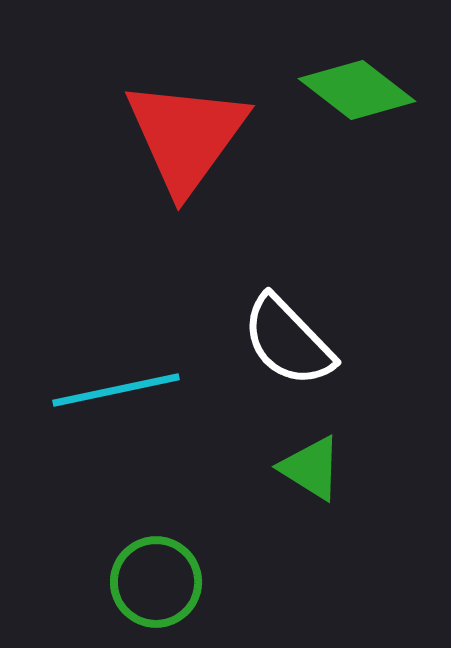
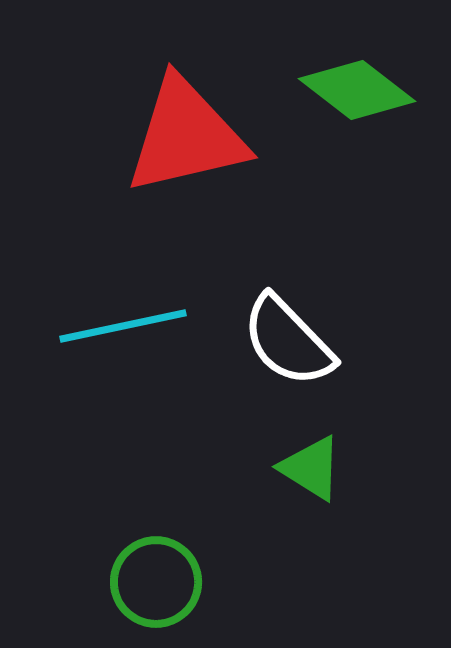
red triangle: rotated 41 degrees clockwise
cyan line: moved 7 px right, 64 px up
